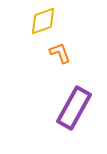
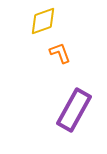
purple rectangle: moved 2 px down
